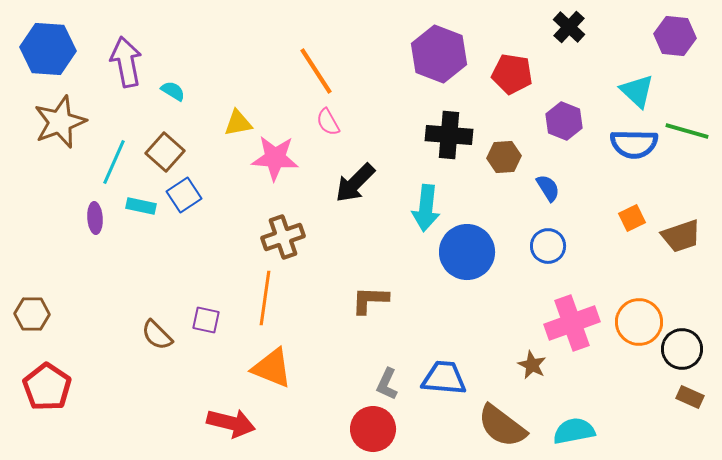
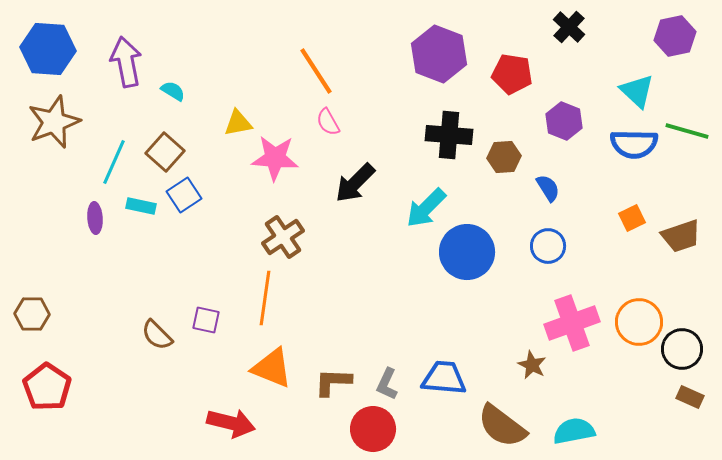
purple hexagon at (675, 36): rotated 18 degrees counterclockwise
brown star at (60, 122): moved 6 px left
cyan arrow at (426, 208): rotated 39 degrees clockwise
brown cross at (283, 237): rotated 15 degrees counterclockwise
brown L-shape at (370, 300): moved 37 px left, 82 px down
